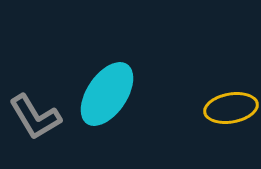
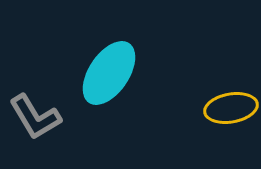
cyan ellipse: moved 2 px right, 21 px up
